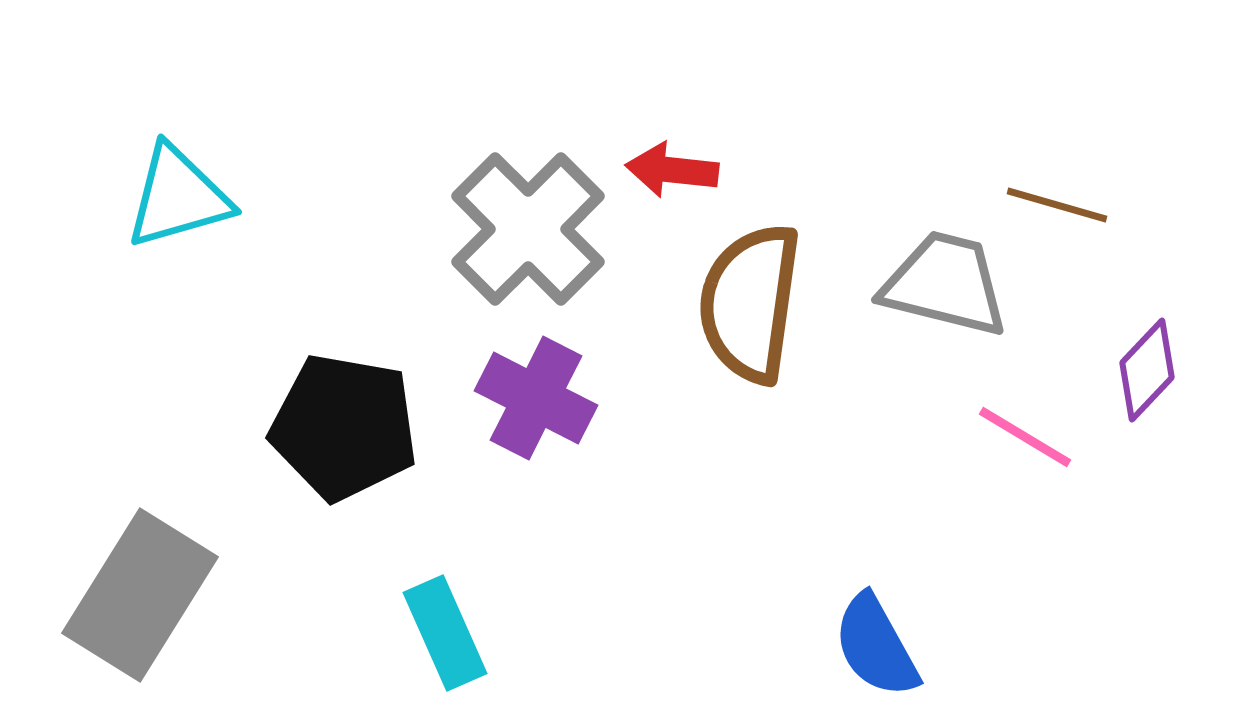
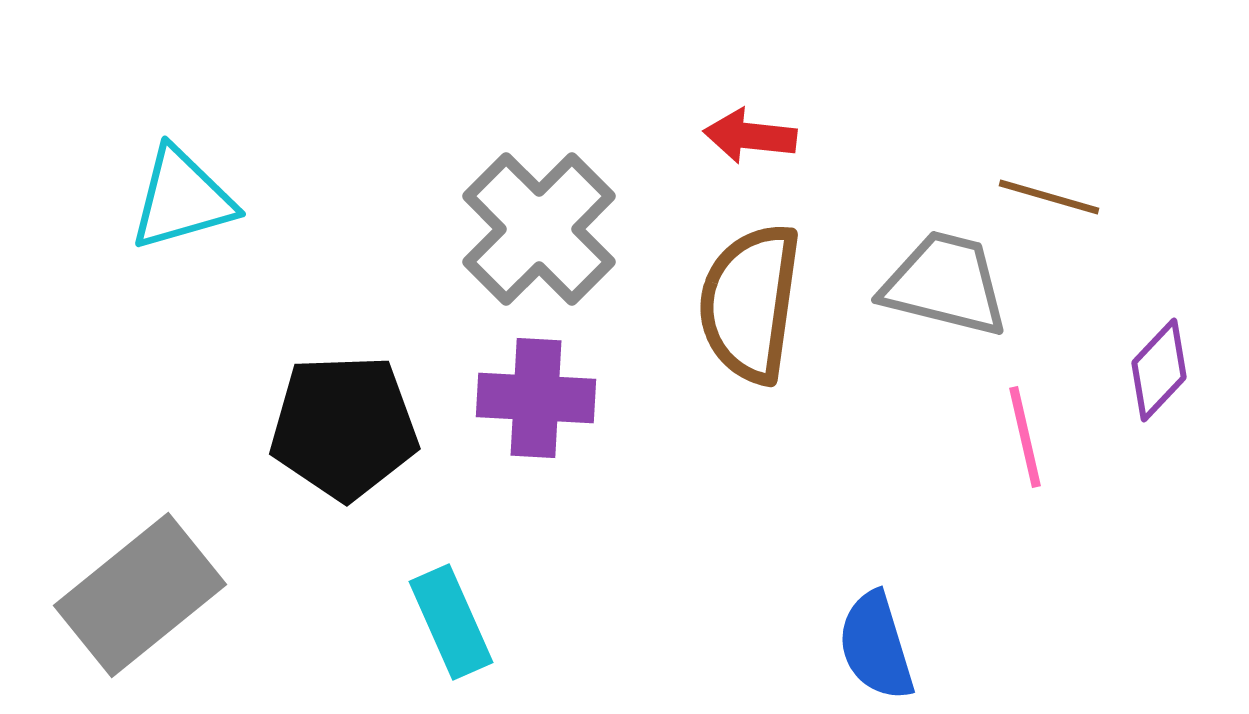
red arrow: moved 78 px right, 34 px up
cyan triangle: moved 4 px right, 2 px down
brown line: moved 8 px left, 8 px up
gray cross: moved 11 px right
purple diamond: moved 12 px right
purple cross: rotated 24 degrees counterclockwise
black pentagon: rotated 12 degrees counterclockwise
pink line: rotated 46 degrees clockwise
gray rectangle: rotated 19 degrees clockwise
cyan rectangle: moved 6 px right, 11 px up
blue semicircle: rotated 12 degrees clockwise
